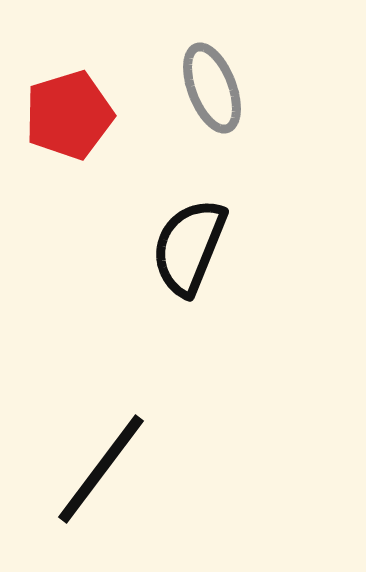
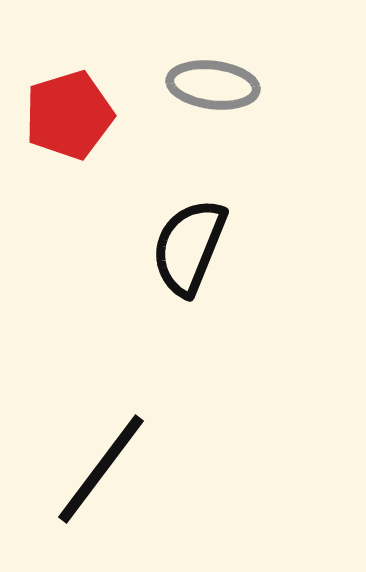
gray ellipse: moved 1 px right, 3 px up; rotated 62 degrees counterclockwise
